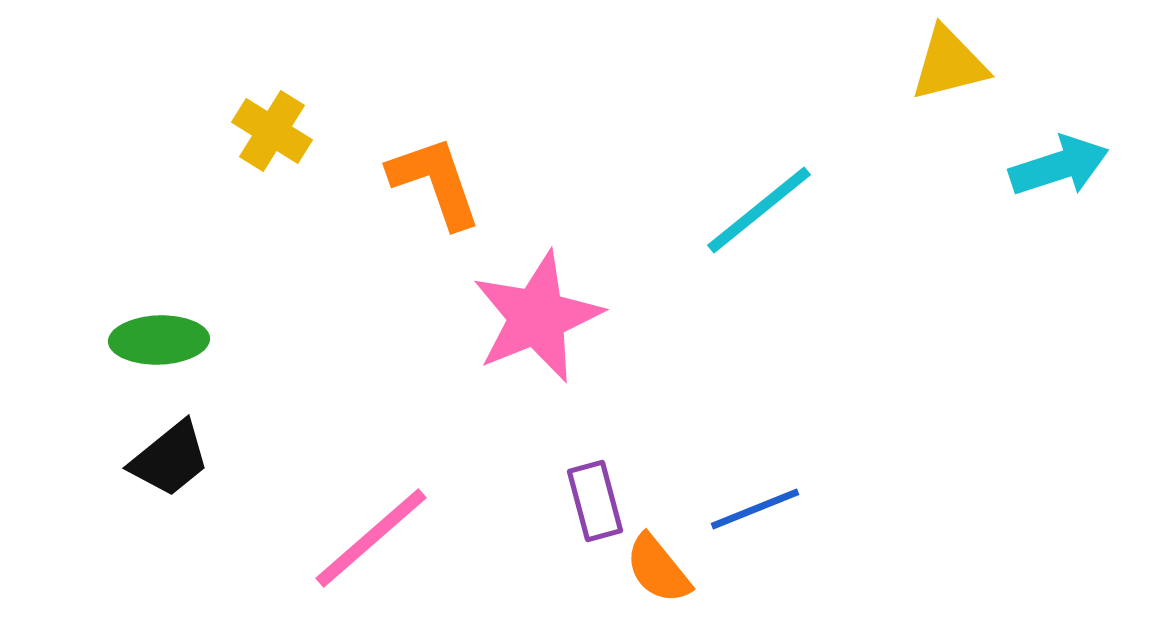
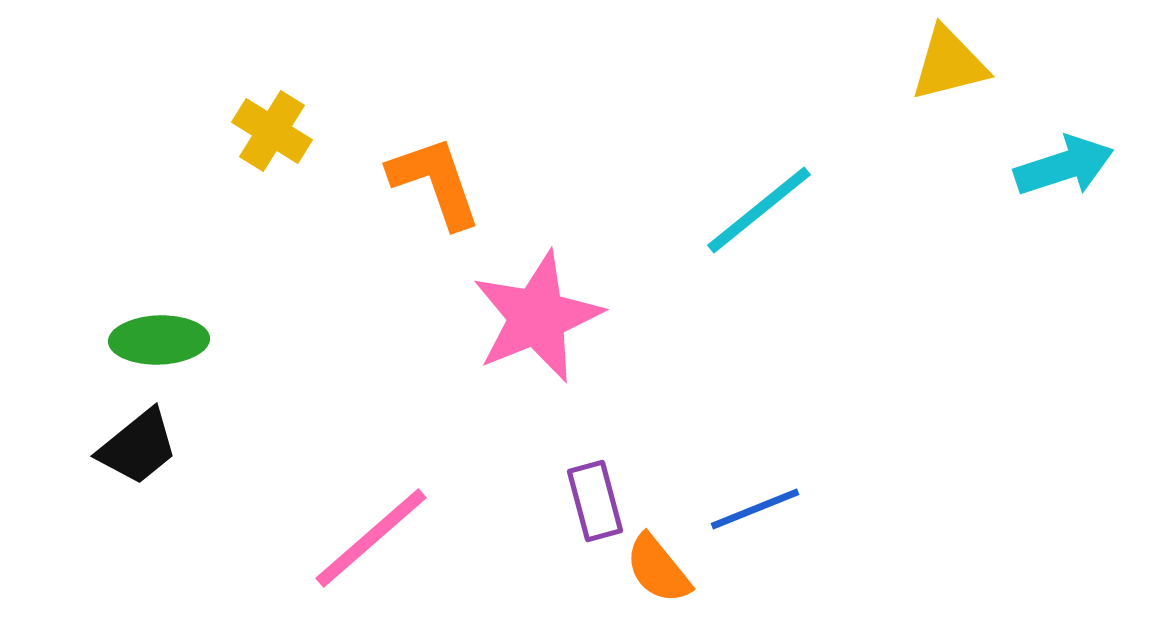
cyan arrow: moved 5 px right
black trapezoid: moved 32 px left, 12 px up
